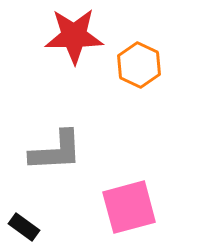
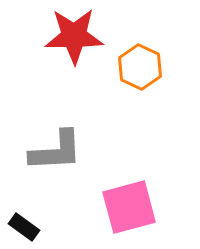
orange hexagon: moved 1 px right, 2 px down
